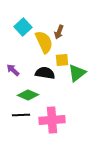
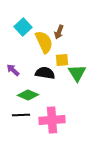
green triangle: rotated 24 degrees counterclockwise
